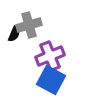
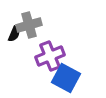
blue square: moved 15 px right, 2 px up
